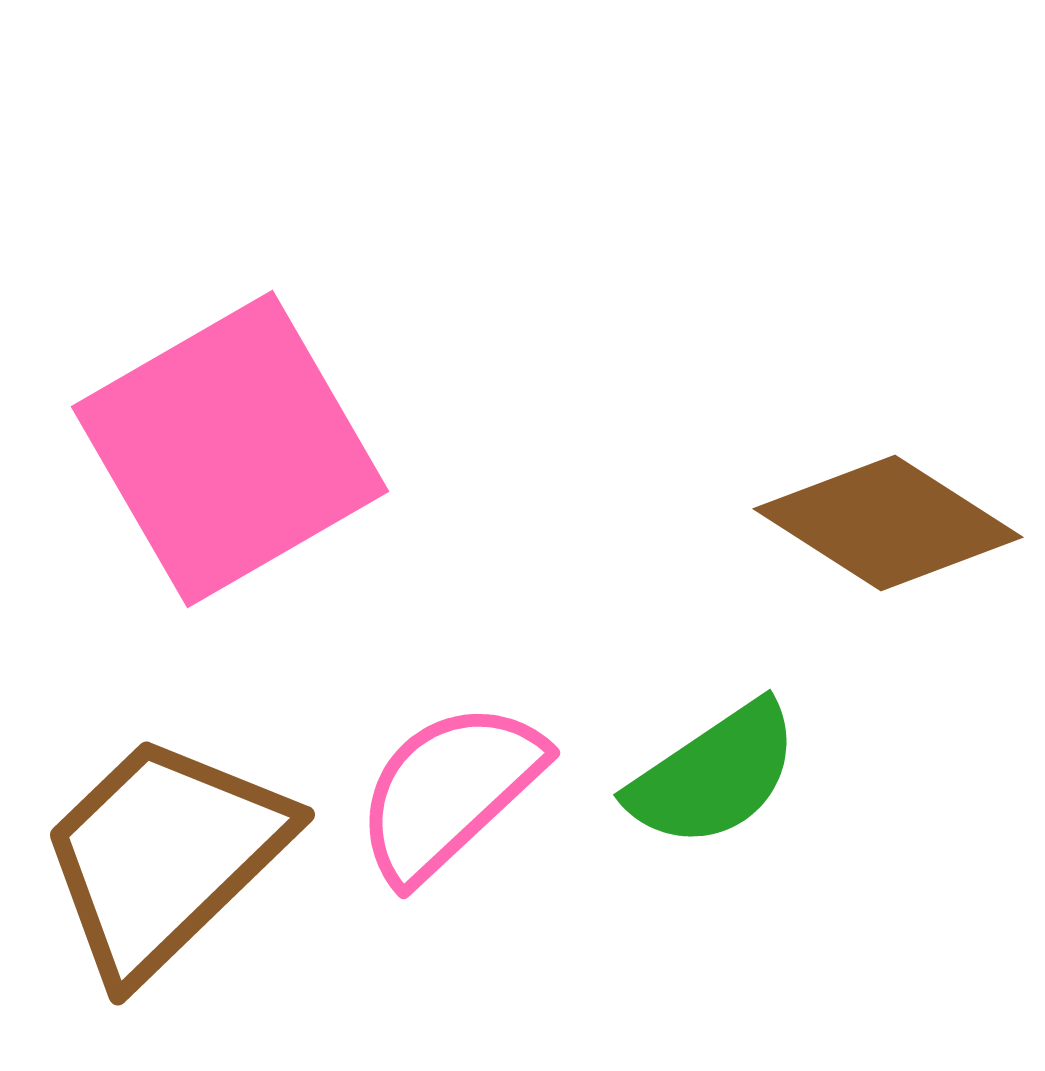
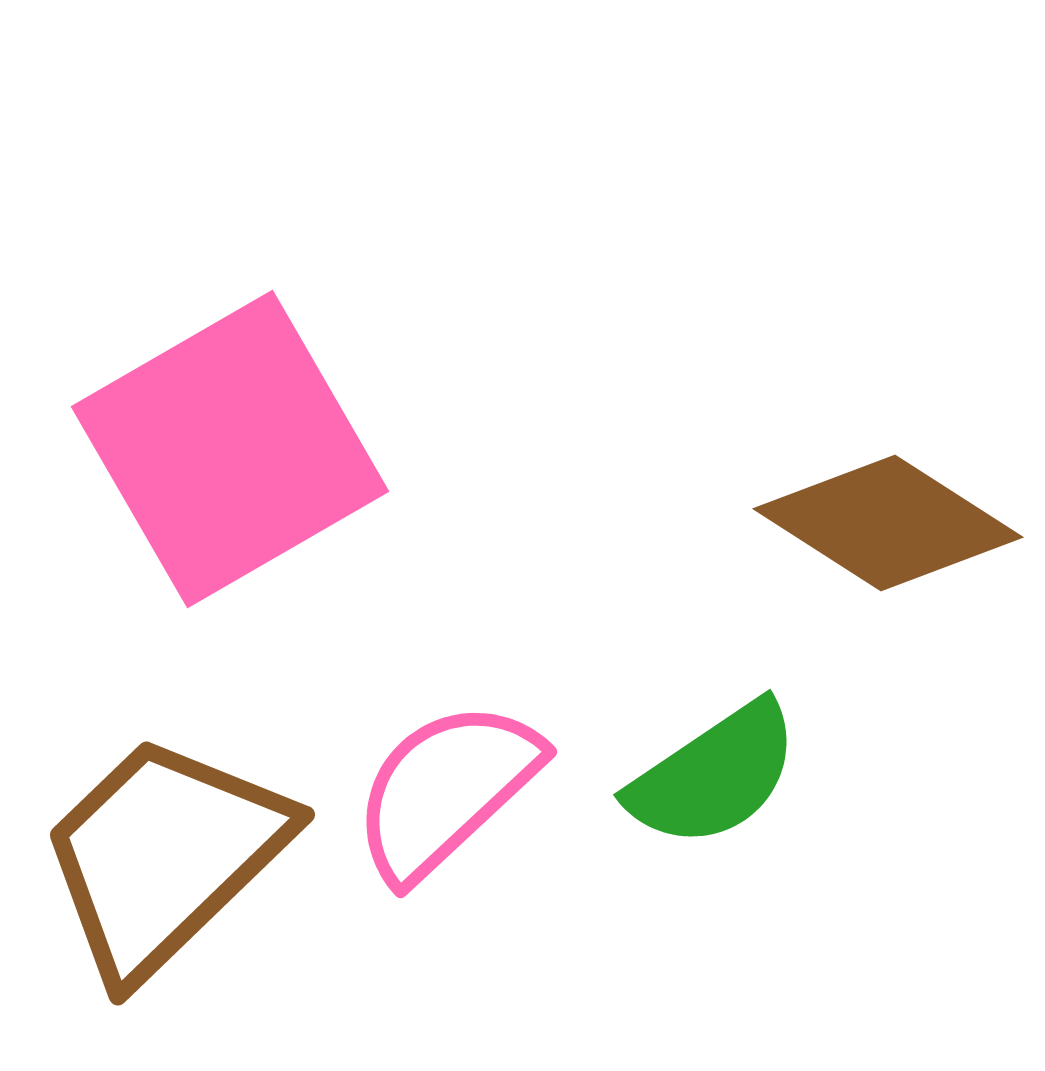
pink semicircle: moved 3 px left, 1 px up
